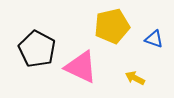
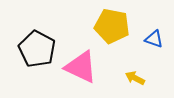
yellow pentagon: rotated 24 degrees clockwise
